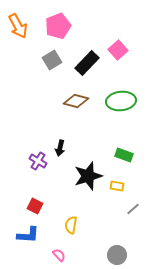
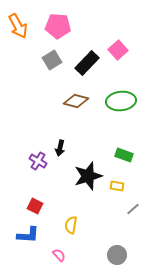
pink pentagon: rotated 25 degrees clockwise
